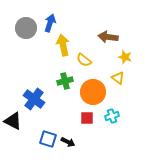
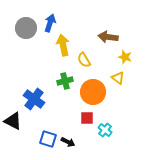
yellow semicircle: rotated 21 degrees clockwise
cyan cross: moved 7 px left, 14 px down; rotated 32 degrees counterclockwise
